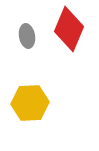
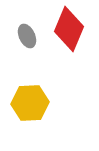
gray ellipse: rotated 15 degrees counterclockwise
